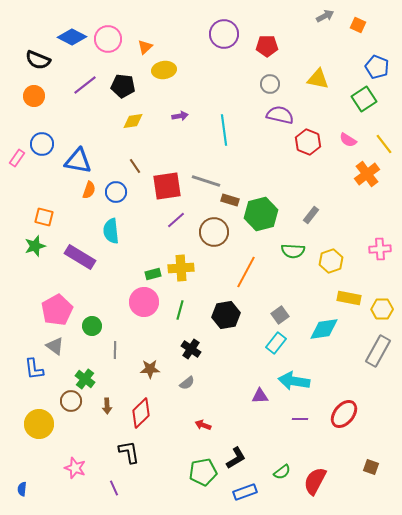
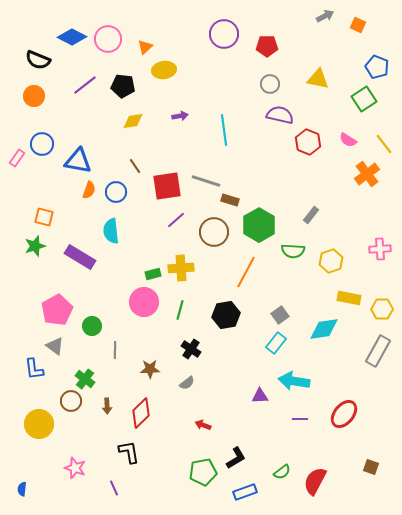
green hexagon at (261, 214): moved 2 px left, 11 px down; rotated 16 degrees counterclockwise
